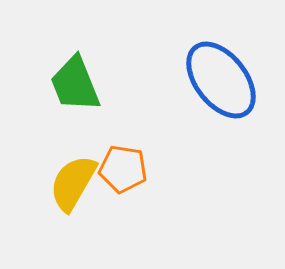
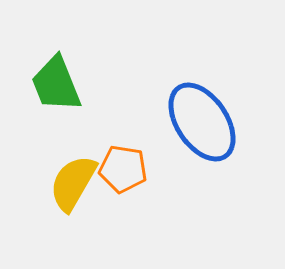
blue ellipse: moved 19 px left, 42 px down; rotated 4 degrees clockwise
green trapezoid: moved 19 px left
